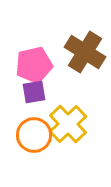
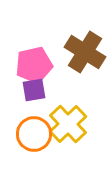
purple square: moved 2 px up
orange circle: moved 1 px up
